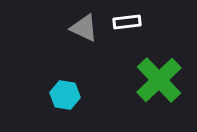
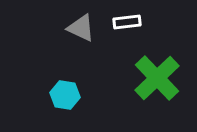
gray triangle: moved 3 px left
green cross: moved 2 px left, 2 px up
